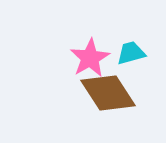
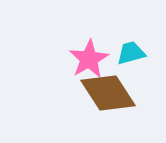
pink star: moved 1 px left, 1 px down
